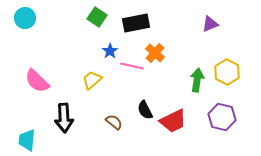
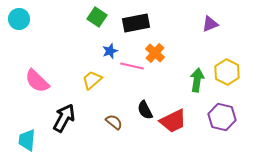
cyan circle: moved 6 px left, 1 px down
blue star: rotated 14 degrees clockwise
black arrow: rotated 148 degrees counterclockwise
